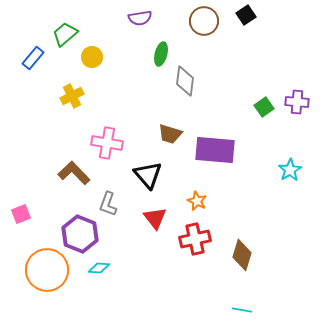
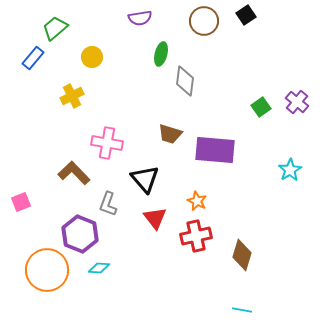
green trapezoid: moved 10 px left, 6 px up
purple cross: rotated 35 degrees clockwise
green square: moved 3 px left
black triangle: moved 3 px left, 4 px down
pink square: moved 12 px up
red cross: moved 1 px right, 3 px up
